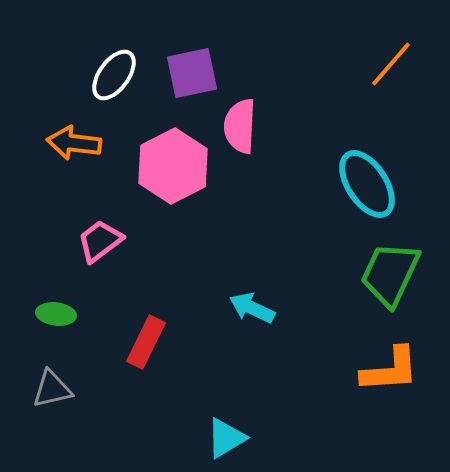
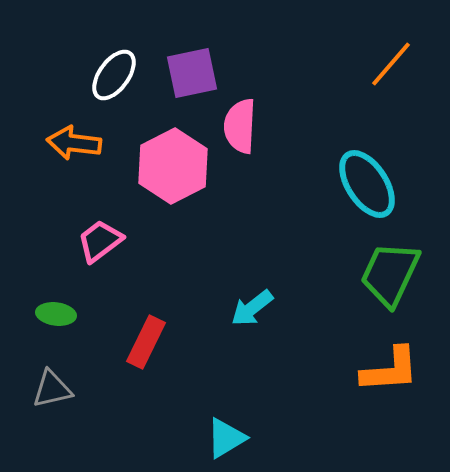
cyan arrow: rotated 63 degrees counterclockwise
